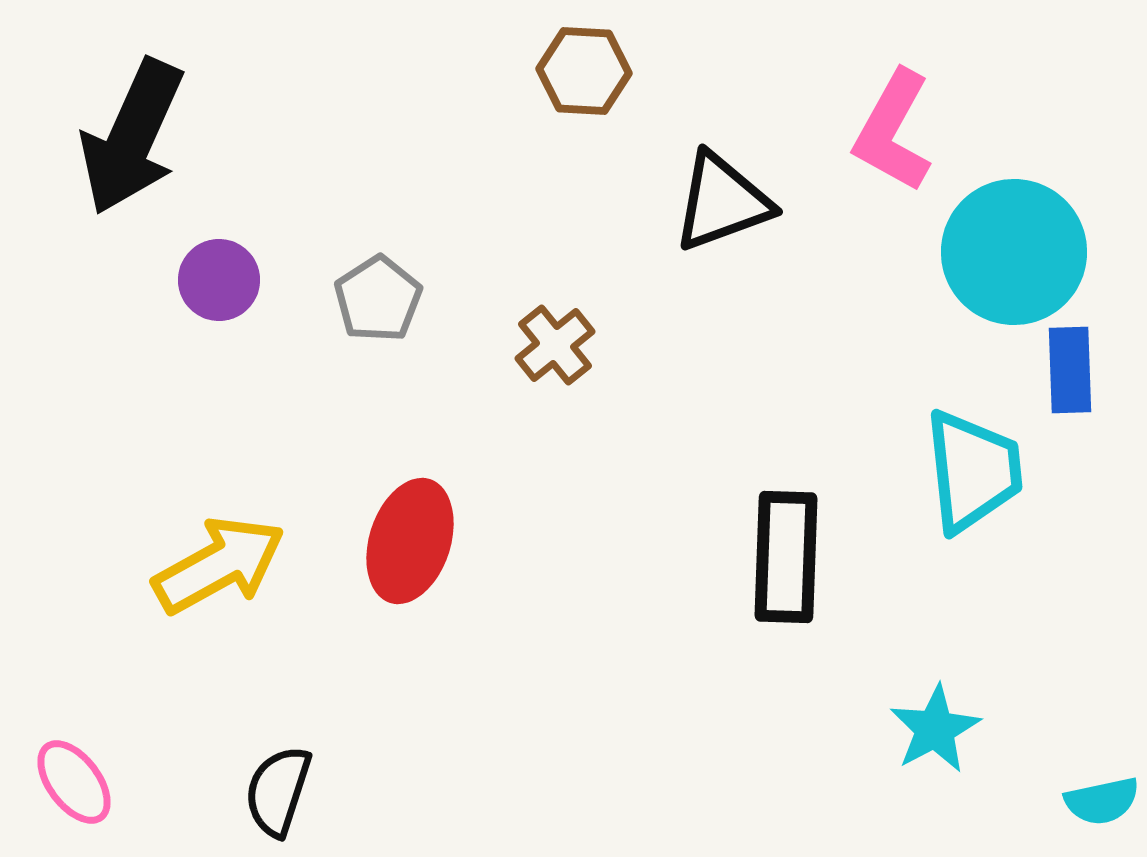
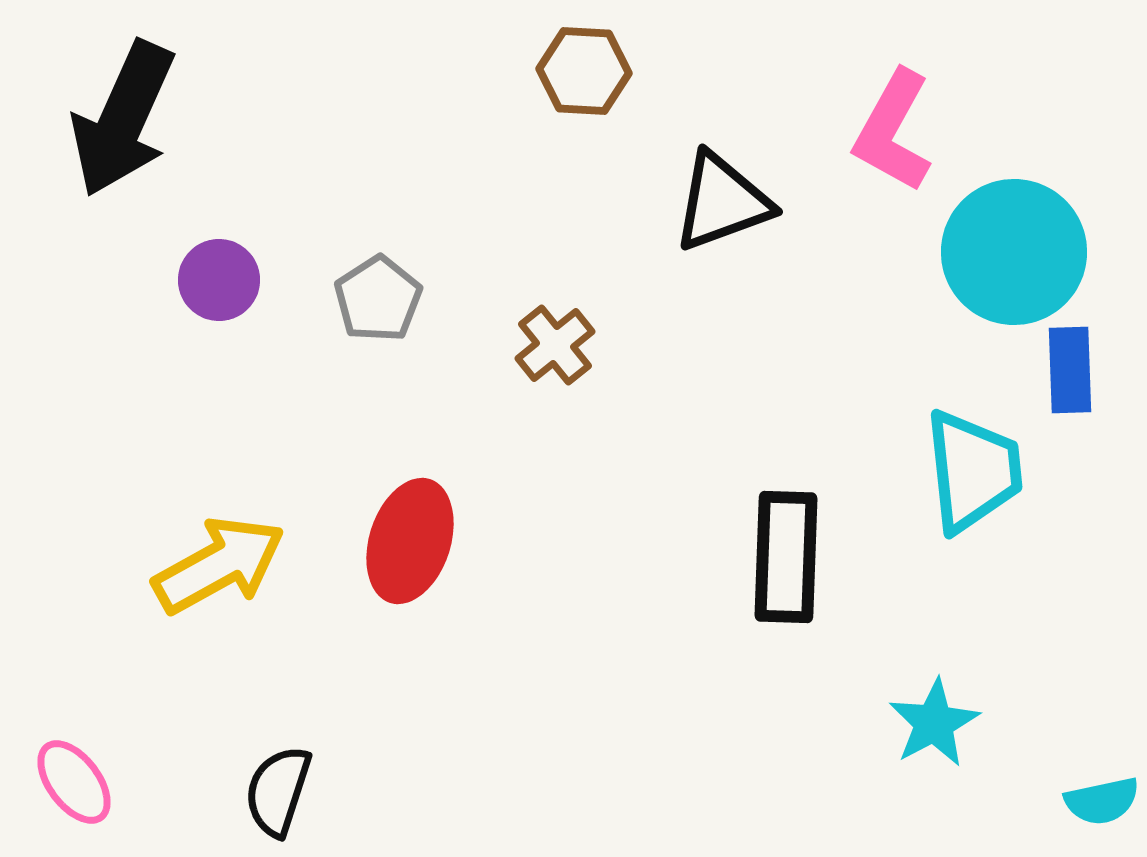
black arrow: moved 9 px left, 18 px up
cyan star: moved 1 px left, 6 px up
